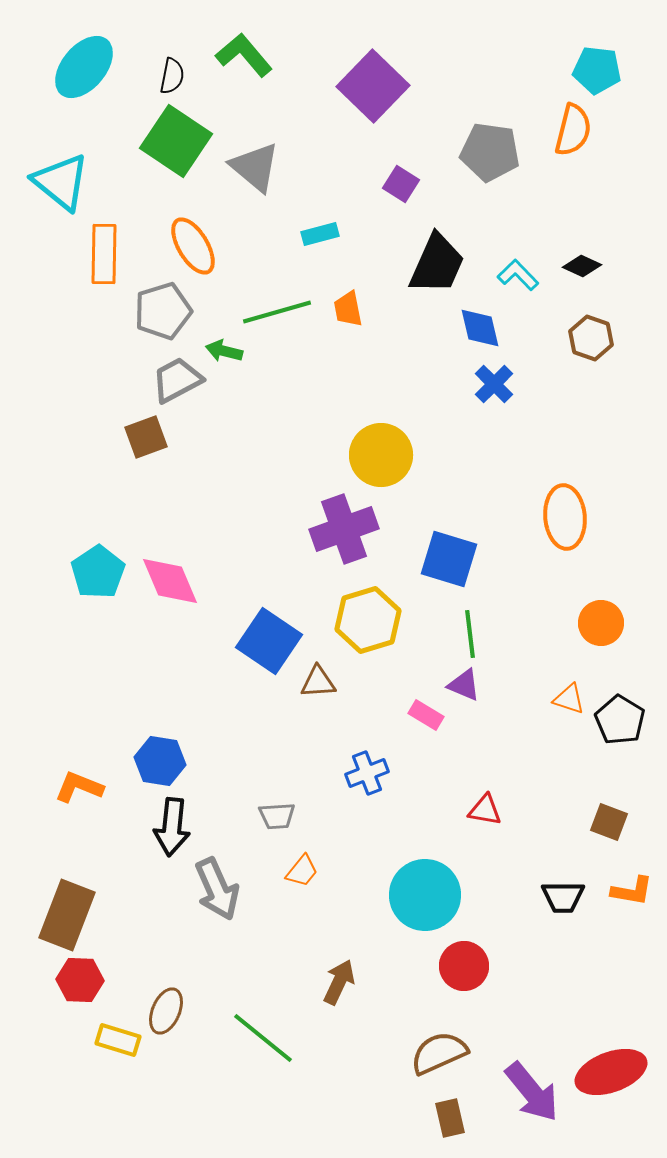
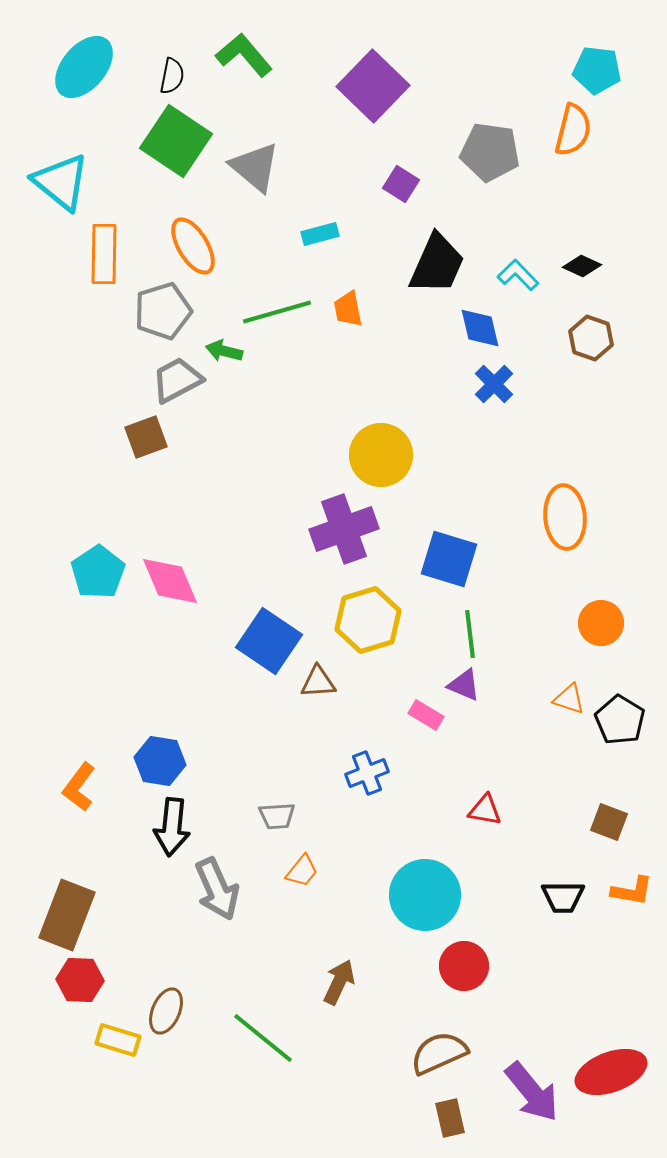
orange L-shape at (79, 787): rotated 75 degrees counterclockwise
